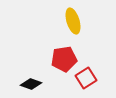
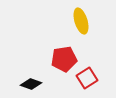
yellow ellipse: moved 8 px right
red square: moved 1 px right
